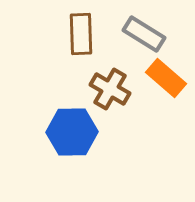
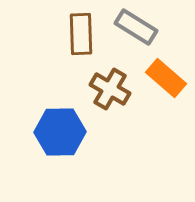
gray rectangle: moved 8 px left, 7 px up
blue hexagon: moved 12 px left
